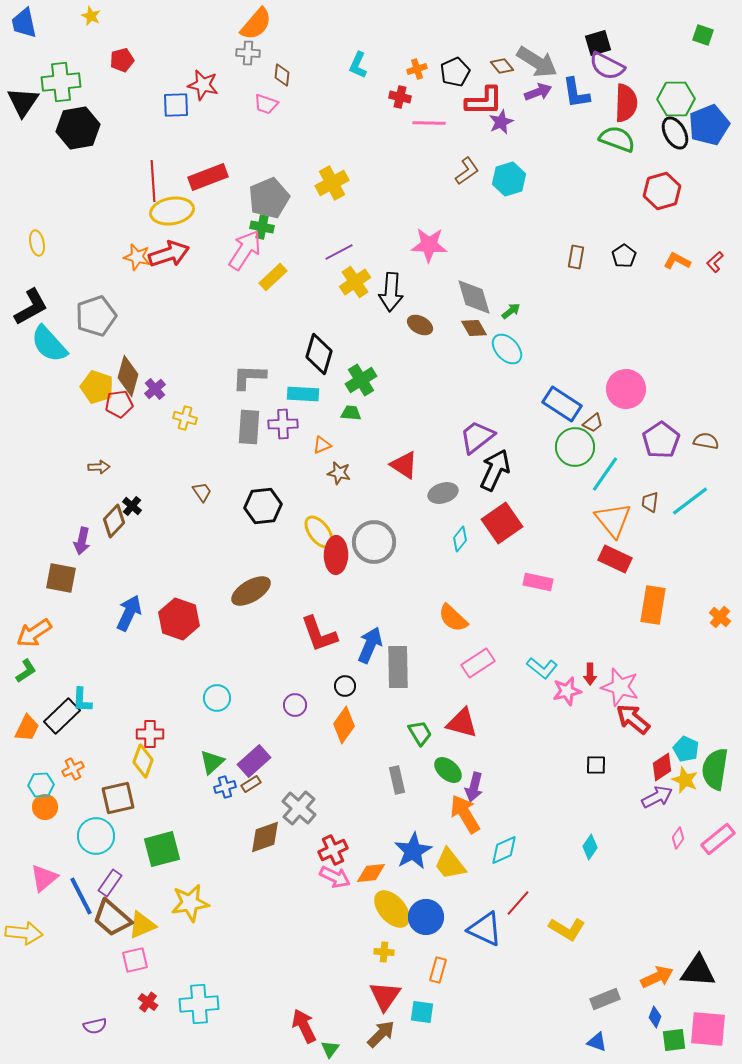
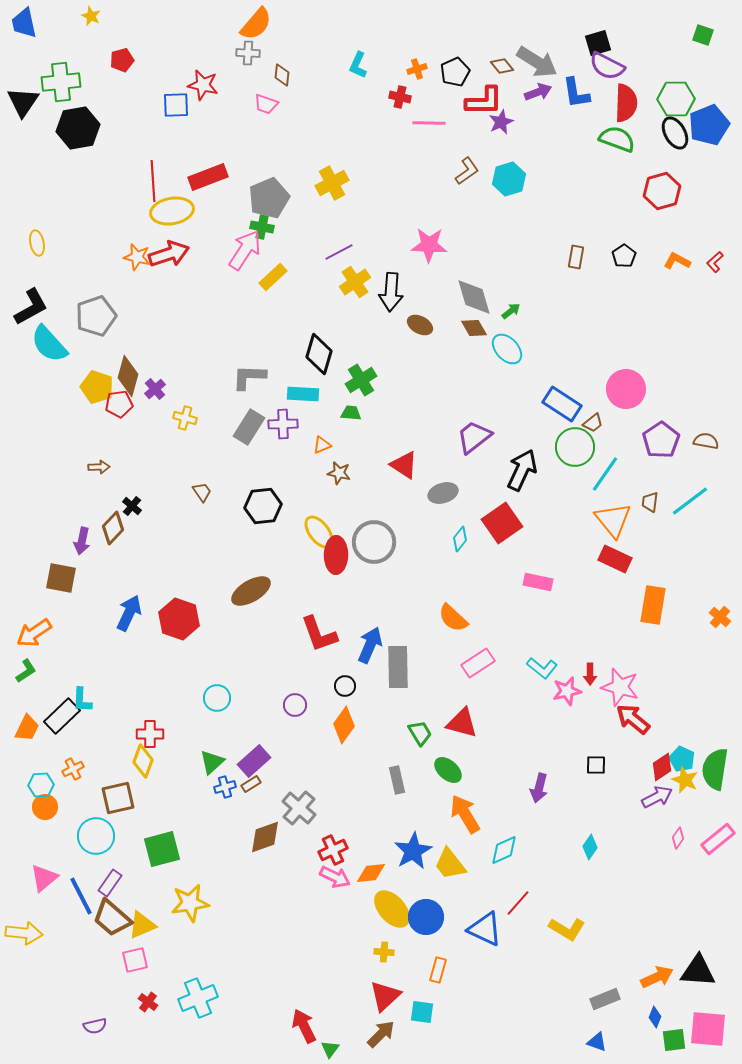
gray rectangle at (249, 427): rotated 28 degrees clockwise
purple trapezoid at (477, 437): moved 3 px left
black arrow at (495, 470): moved 27 px right
brown diamond at (114, 521): moved 1 px left, 7 px down
cyan pentagon at (686, 749): moved 4 px left, 10 px down
purple arrow at (474, 787): moved 65 px right, 1 px down
red triangle at (385, 996): rotated 12 degrees clockwise
cyan cross at (199, 1004): moved 1 px left, 6 px up; rotated 18 degrees counterclockwise
